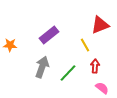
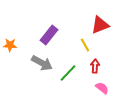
purple rectangle: rotated 12 degrees counterclockwise
gray arrow: moved 4 px up; rotated 100 degrees clockwise
